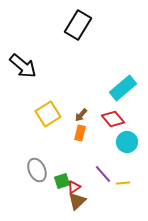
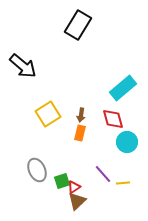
brown arrow: rotated 32 degrees counterclockwise
red diamond: rotated 25 degrees clockwise
